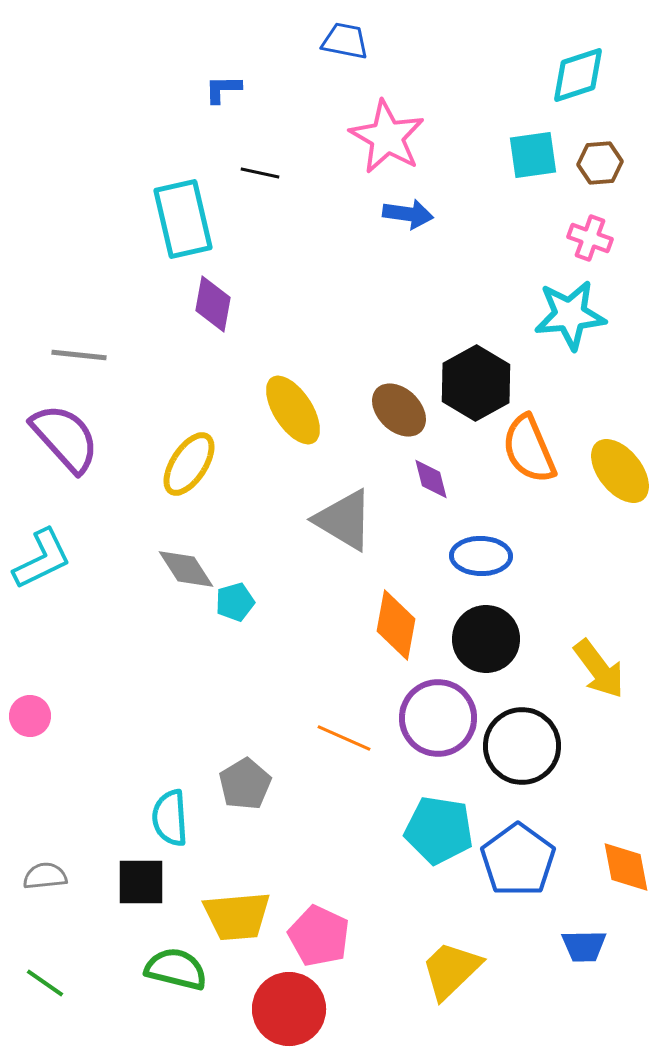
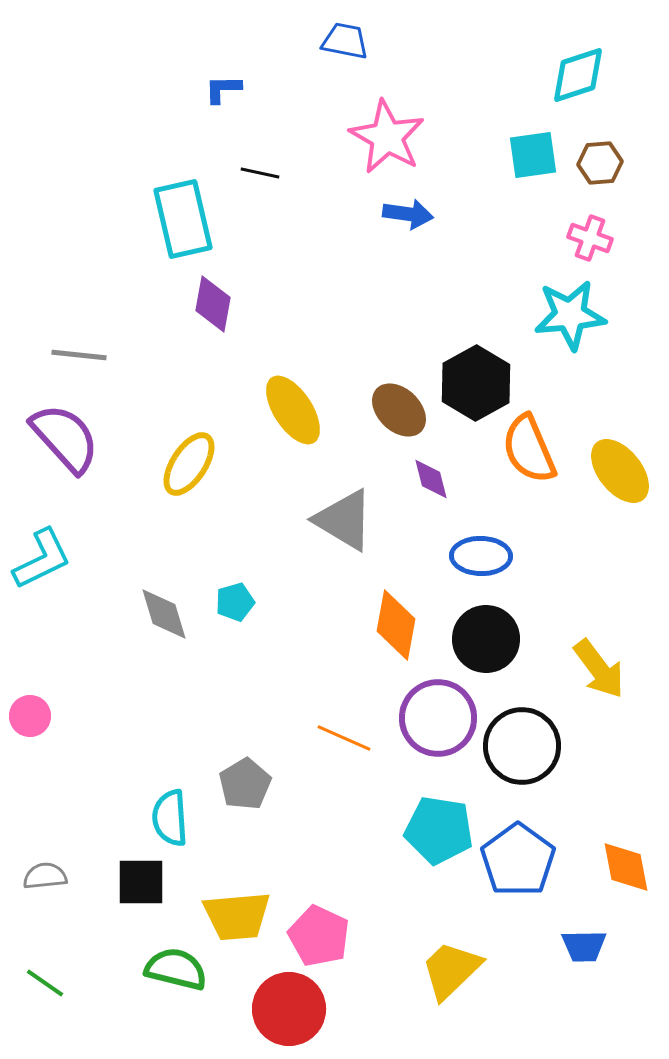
gray diamond at (186, 569): moved 22 px left, 45 px down; rotated 16 degrees clockwise
